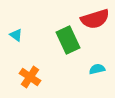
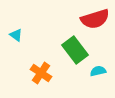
green rectangle: moved 7 px right, 10 px down; rotated 12 degrees counterclockwise
cyan semicircle: moved 1 px right, 2 px down
orange cross: moved 11 px right, 4 px up
